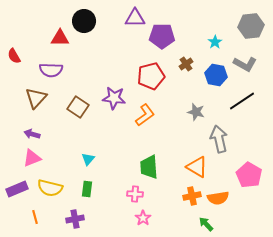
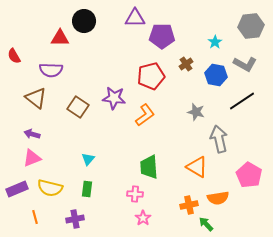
brown triangle: rotated 35 degrees counterclockwise
orange cross: moved 3 px left, 9 px down
